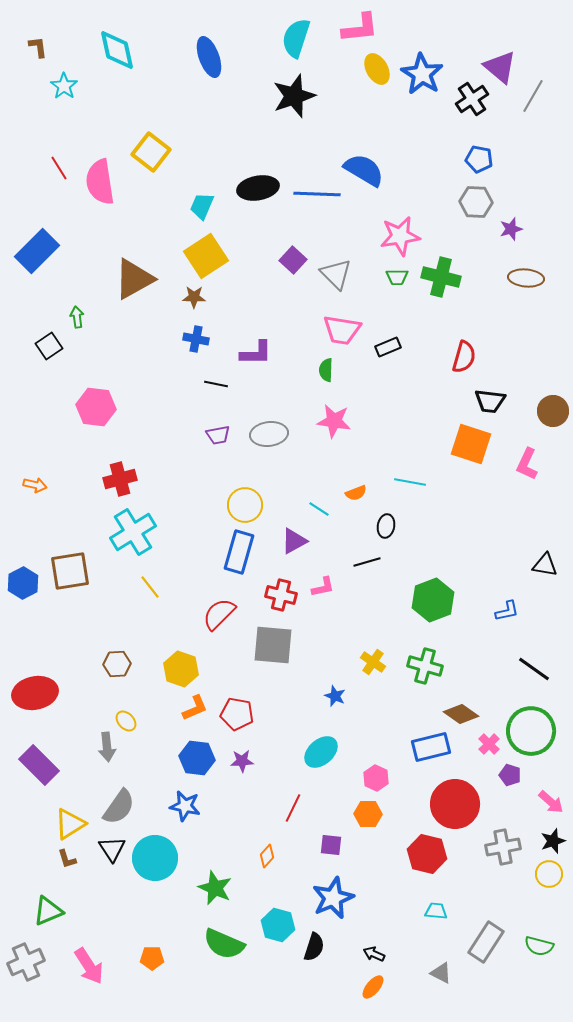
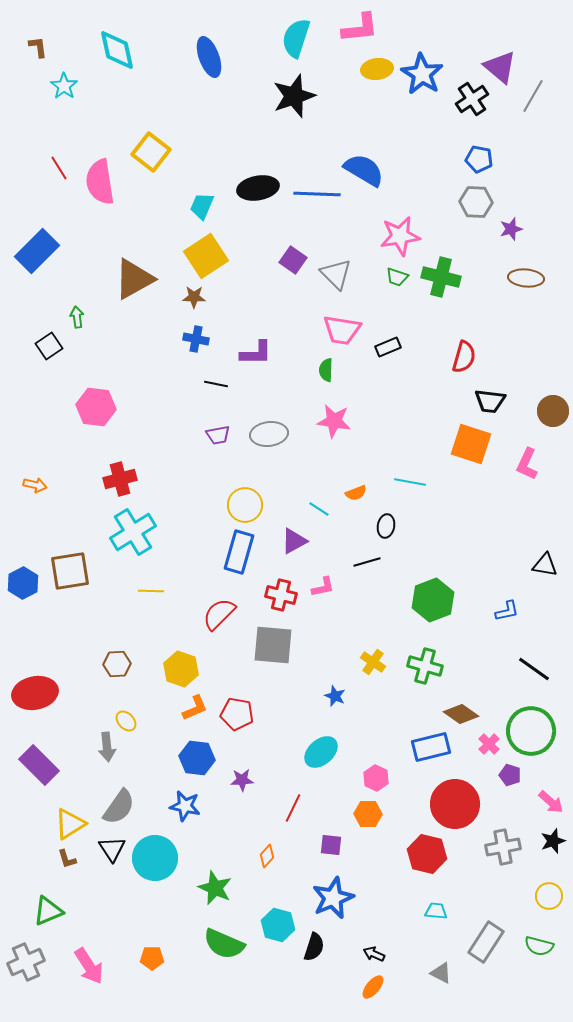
yellow ellipse at (377, 69): rotated 68 degrees counterclockwise
purple square at (293, 260): rotated 8 degrees counterclockwise
green trapezoid at (397, 277): rotated 20 degrees clockwise
yellow line at (150, 587): moved 1 px right, 4 px down; rotated 50 degrees counterclockwise
purple star at (242, 761): moved 19 px down
yellow circle at (549, 874): moved 22 px down
